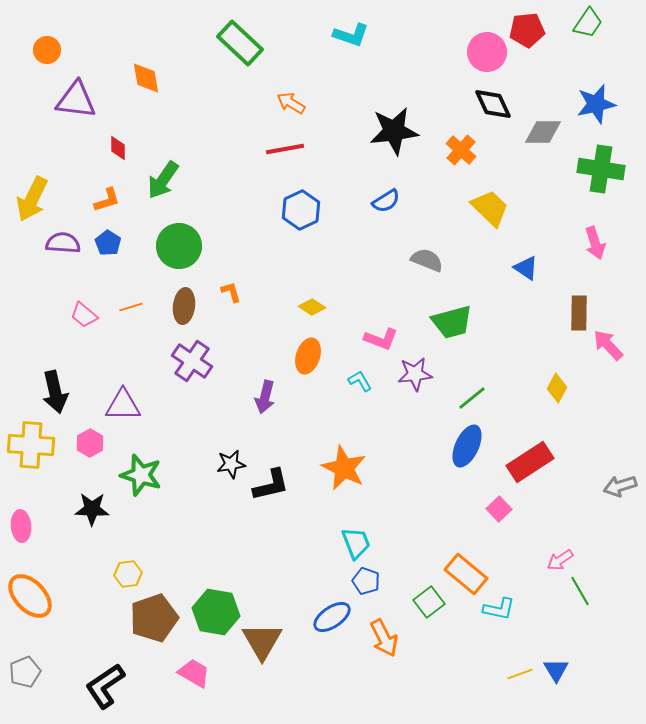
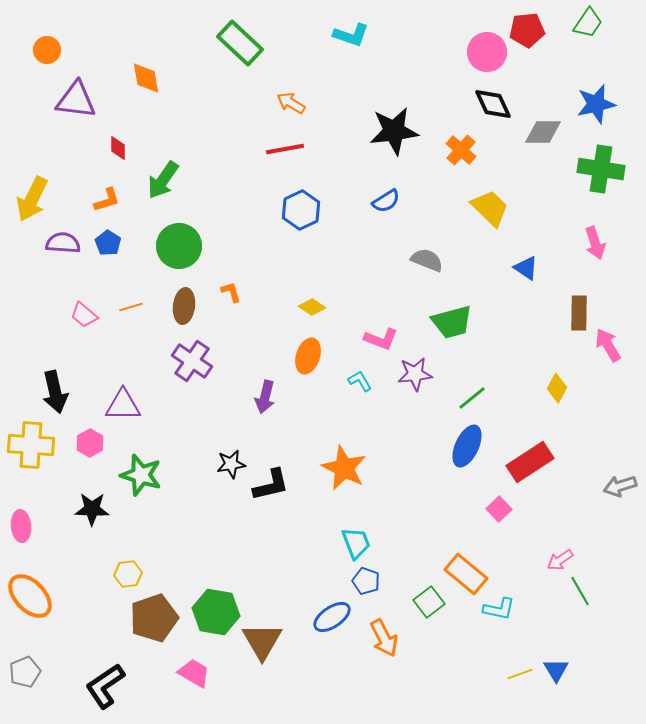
pink arrow at (608, 345): rotated 12 degrees clockwise
